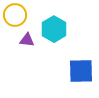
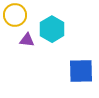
cyan hexagon: moved 2 px left
